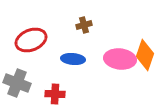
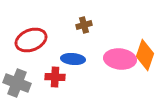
red cross: moved 17 px up
